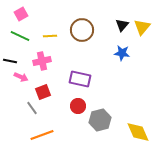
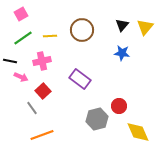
yellow triangle: moved 3 px right
green line: moved 3 px right, 2 px down; rotated 60 degrees counterclockwise
purple rectangle: rotated 25 degrees clockwise
red square: moved 1 px up; rotated 21 degrees counterclockwise
red circle: moved 41 px right
gray hexagon: moved 3 px left, 1 px up
